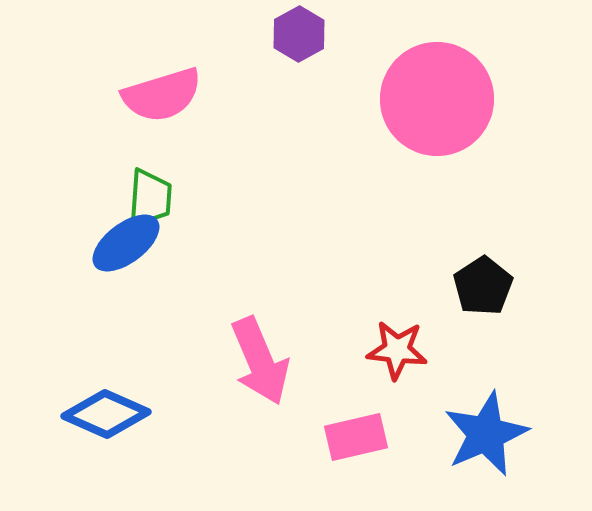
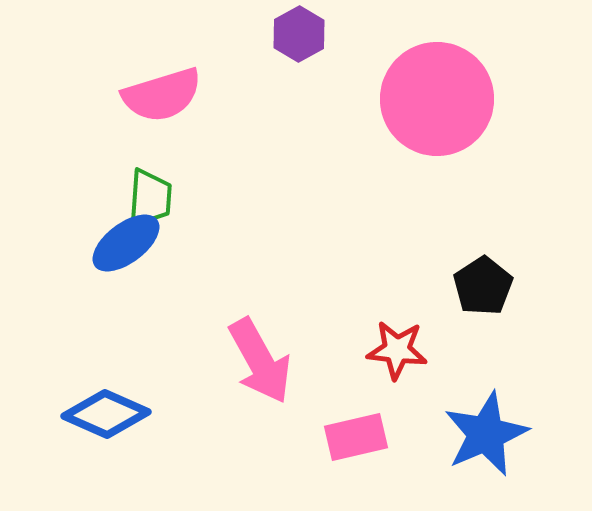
pink arrow: rotated 6 degrees counterclockwise
